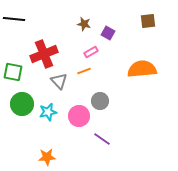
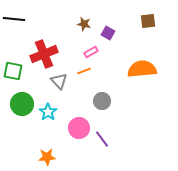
green square: moved 1 px up
gray circle: moved 2 px right
cyan star: rotated 24 degrees counterclockwise
pink circle: moved 12 px down
purple line: rotated 18 degrees clockwise
